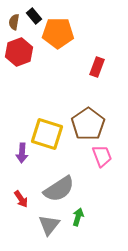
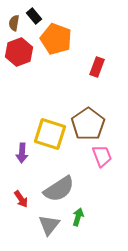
brown semicircle: moved 1 px down
orange pentagon: moved 2 px left, 6 px down; rotated 20 degrees clockwise
yellow square: moved 3 px right
